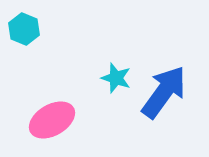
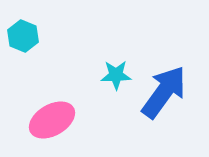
cyan hexagon: moved 1 px left, 7 px down
cyan star: moved 3 px up; rotated 20 degrees counterclockwise
